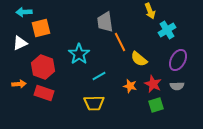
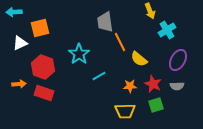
cyan arrow: moved 10 px left
orange square: moved 1 px left
orange star: rotated 16 degrees counterclockwise
yellow trapezoid: moved 31 px right, 8 px down
